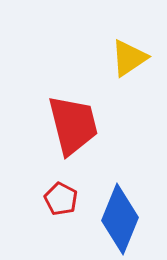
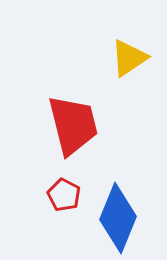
red pentagon: moved 3 px right, 4 px up
blue diamond: moved 2 px left, 1 px up
